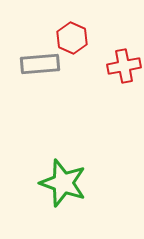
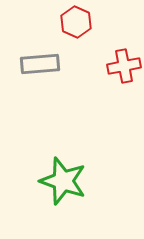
red hexagon: moved 4 px right, 16 px up
green star: moved 2 px up
